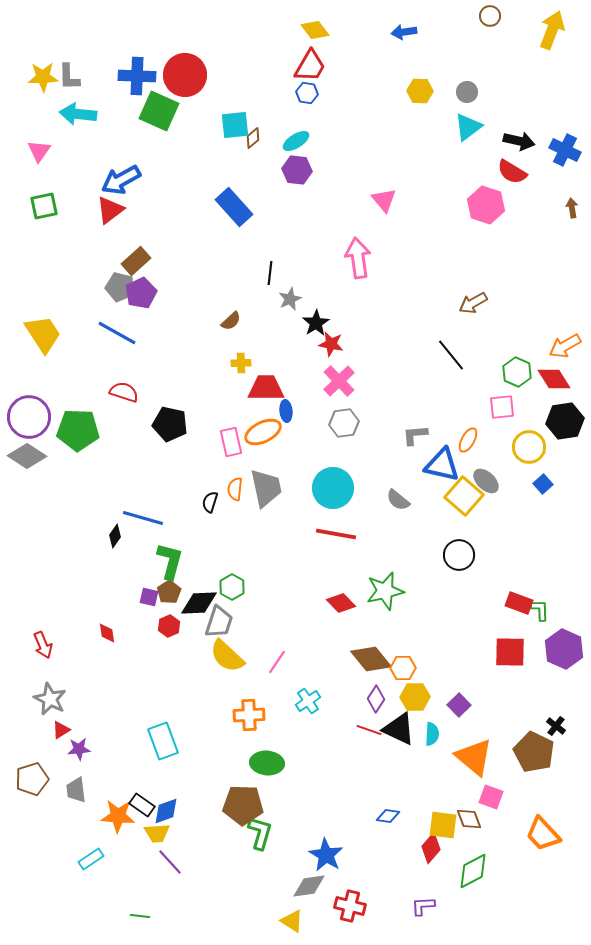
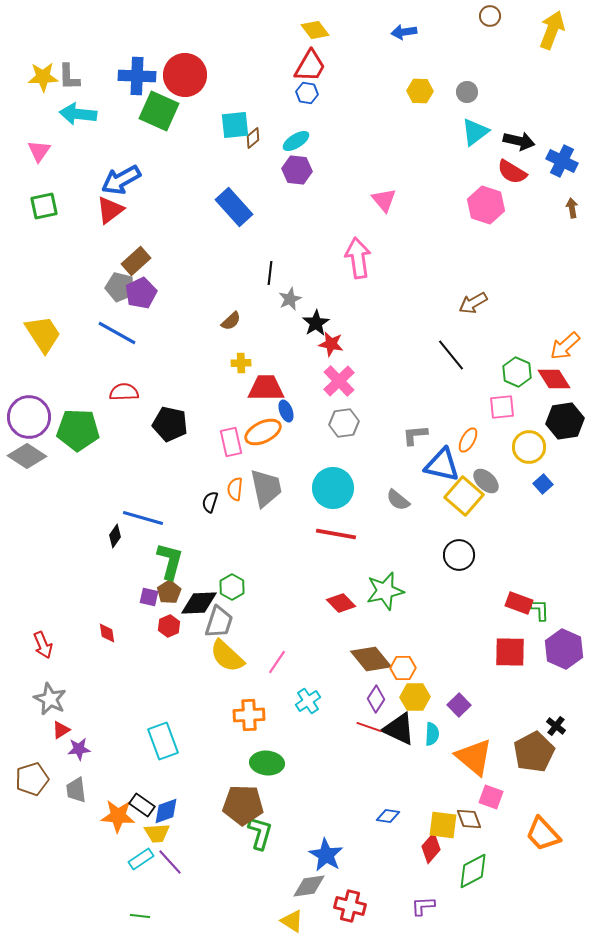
cyan triangle at (468, 127): moved 7 px right, 5 px down
blue cross at (565, 150): moved 3 px left, 11 px down
orange arrow at (565, 346): rotated 12 degrees counterclockwise
red semicircle at (124, 392): rotated 20 degrees counterclockwise
blue ellipse at (286, 411): rotated 15 degrees counterclockwise
red line at (369, 730): moved 3 px up
brown pentagon at (534, 752): rotated 18 degrees clockwise
cyan rectangle at (91, 859): moved 50 px right
